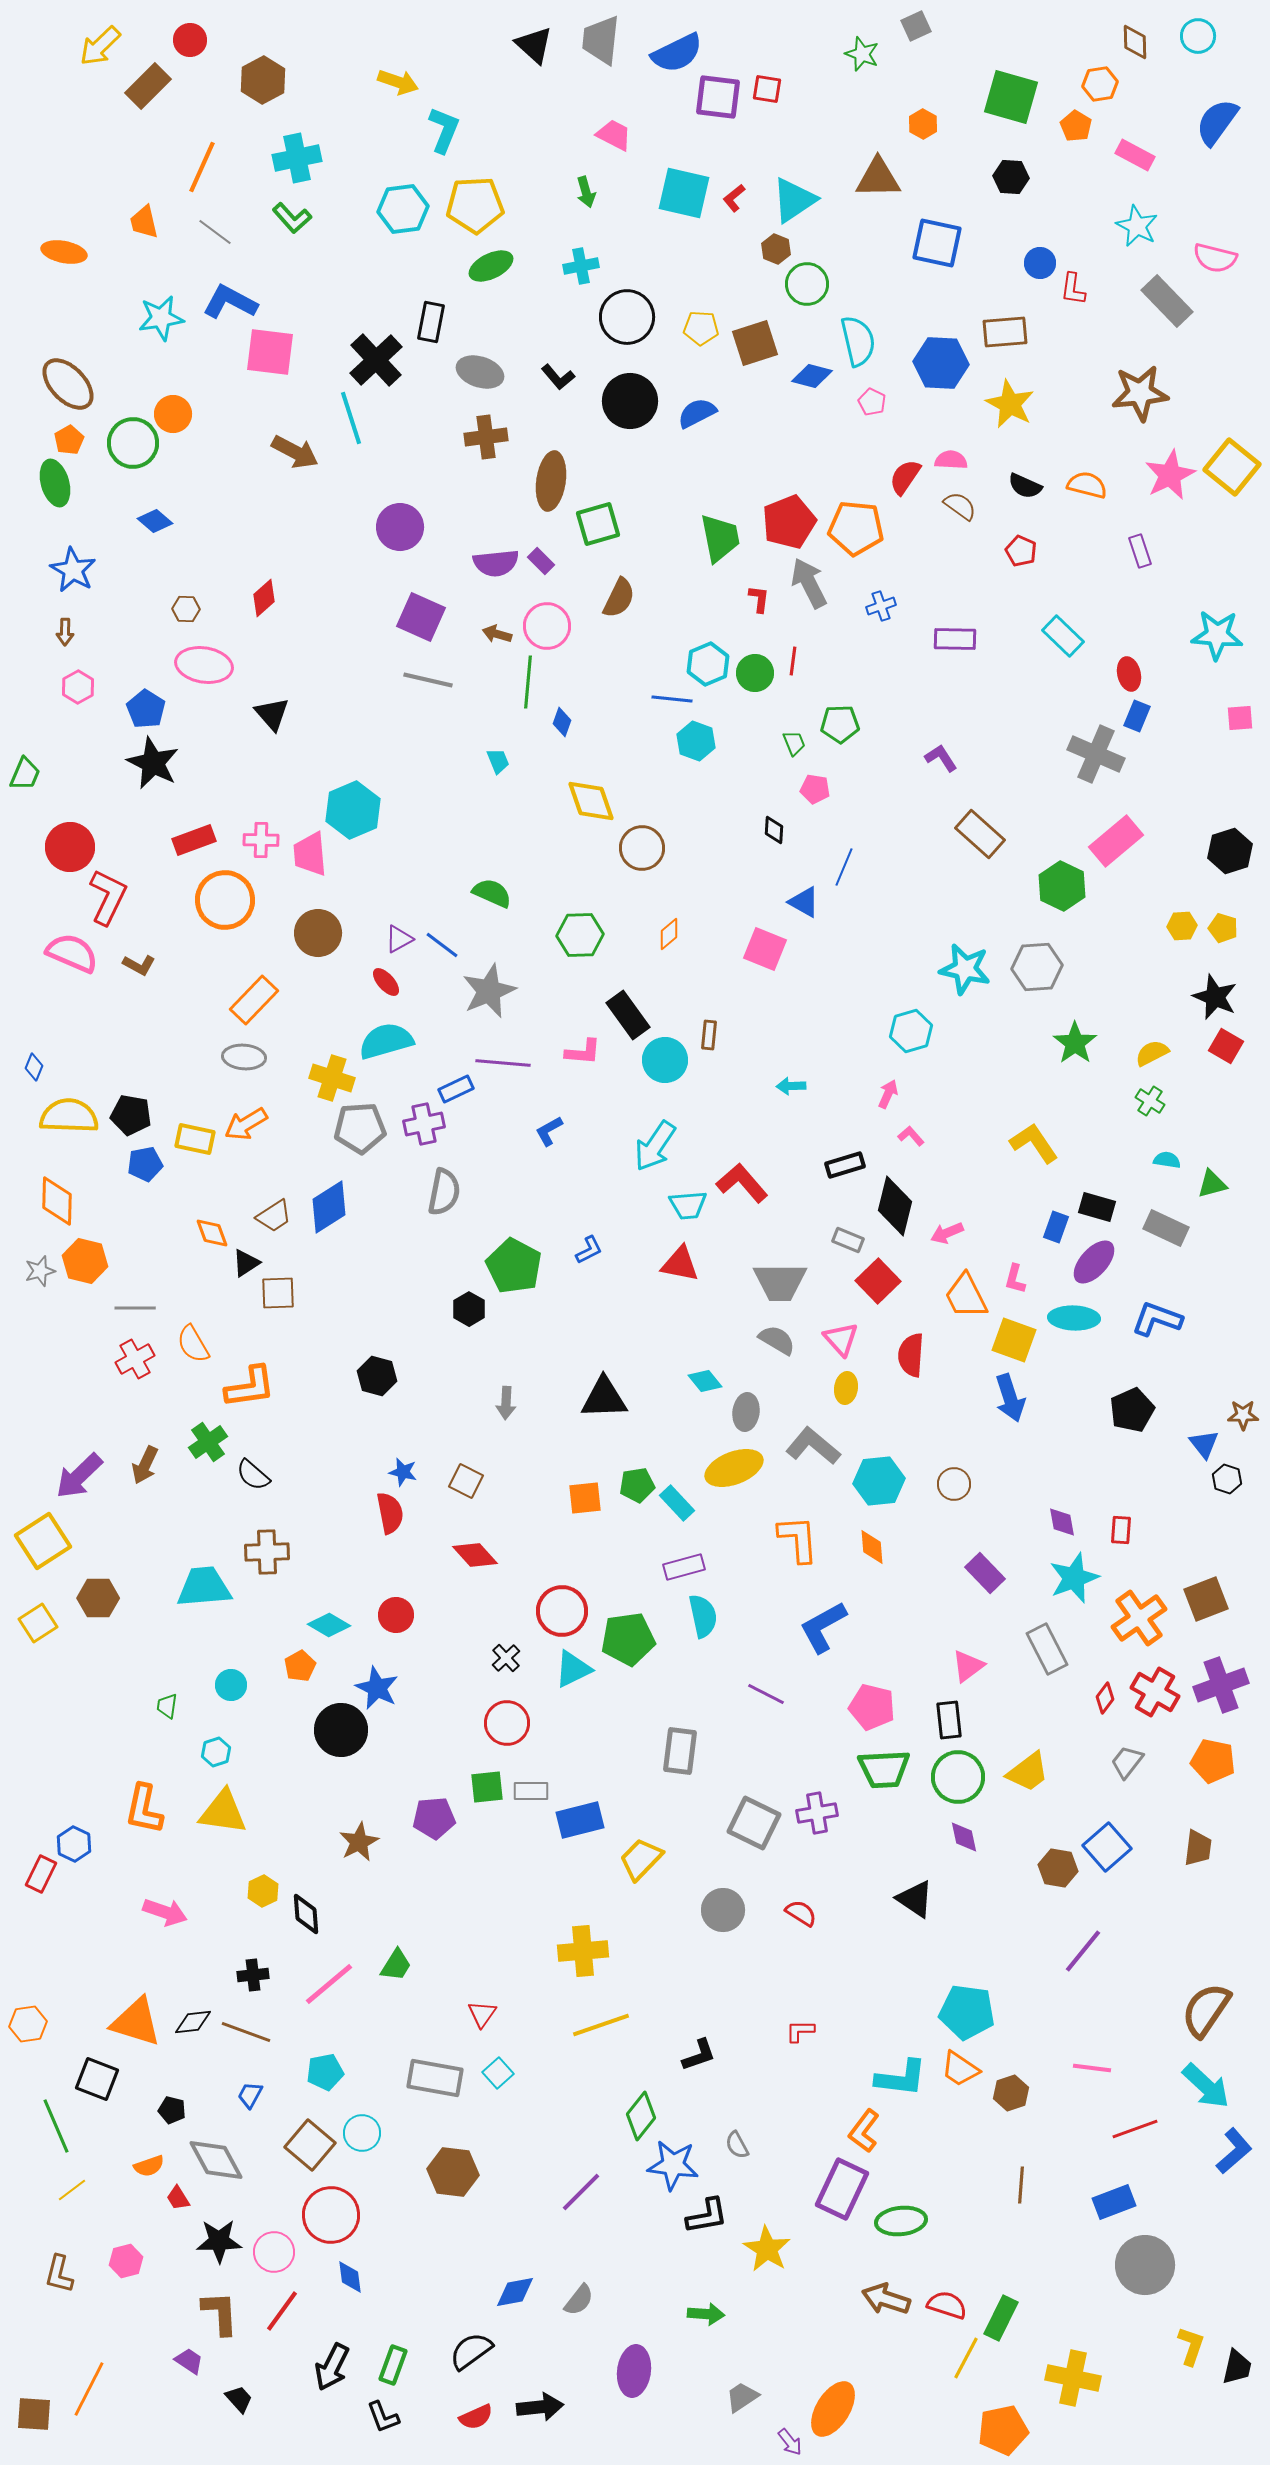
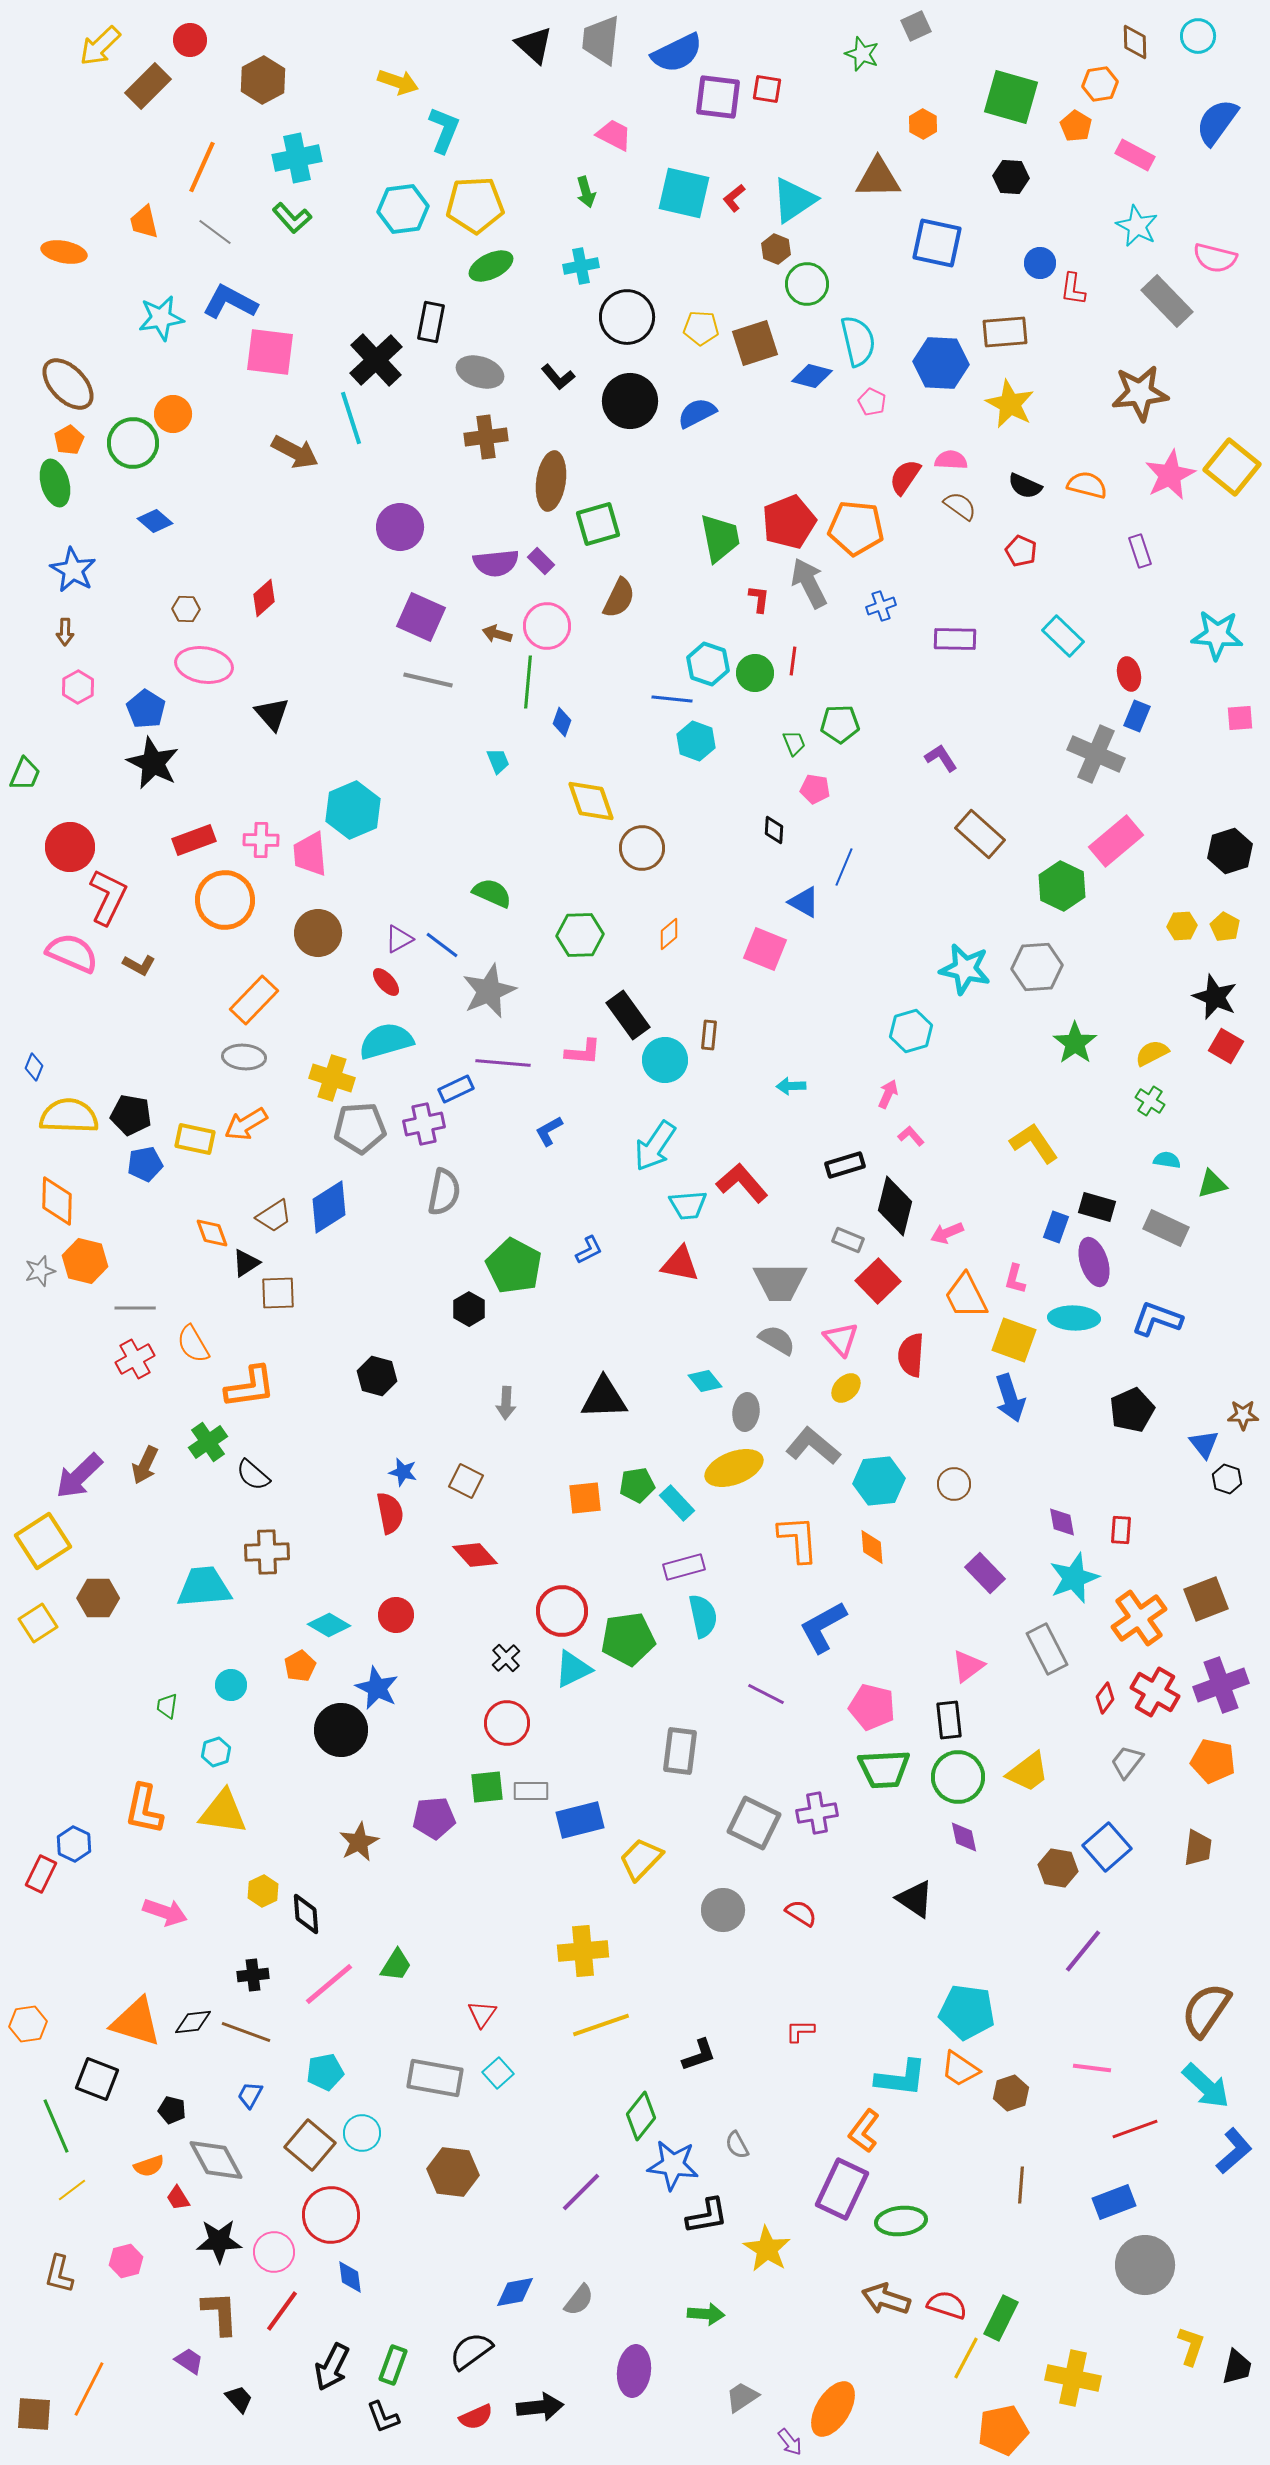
cyan hexagon at (708, 664): rotated 18 degrees counterclockwise
yellow pentagon at (1223, 928): moved 2 px right, 1 px up; rotated 12 degrees clockwise
purple ellipse at (1094, 1262): rotated 60 degrees counterclockwise
yellow ellipse at (846, 1388): rotated 36 degrees clockwise
